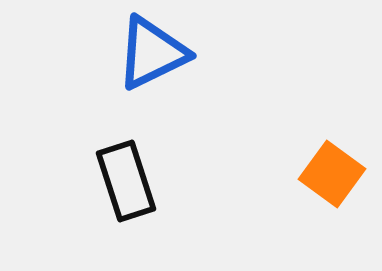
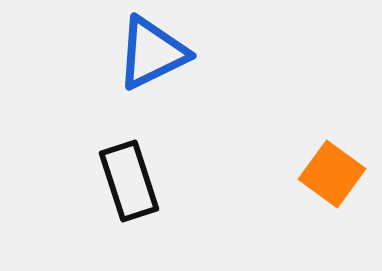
black rectangle: moved 3 px right
